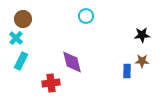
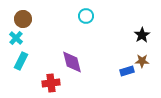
black star: rotated 28 degrees counterclockwise
blue rectangle: rotated 72 degrees clockwise
